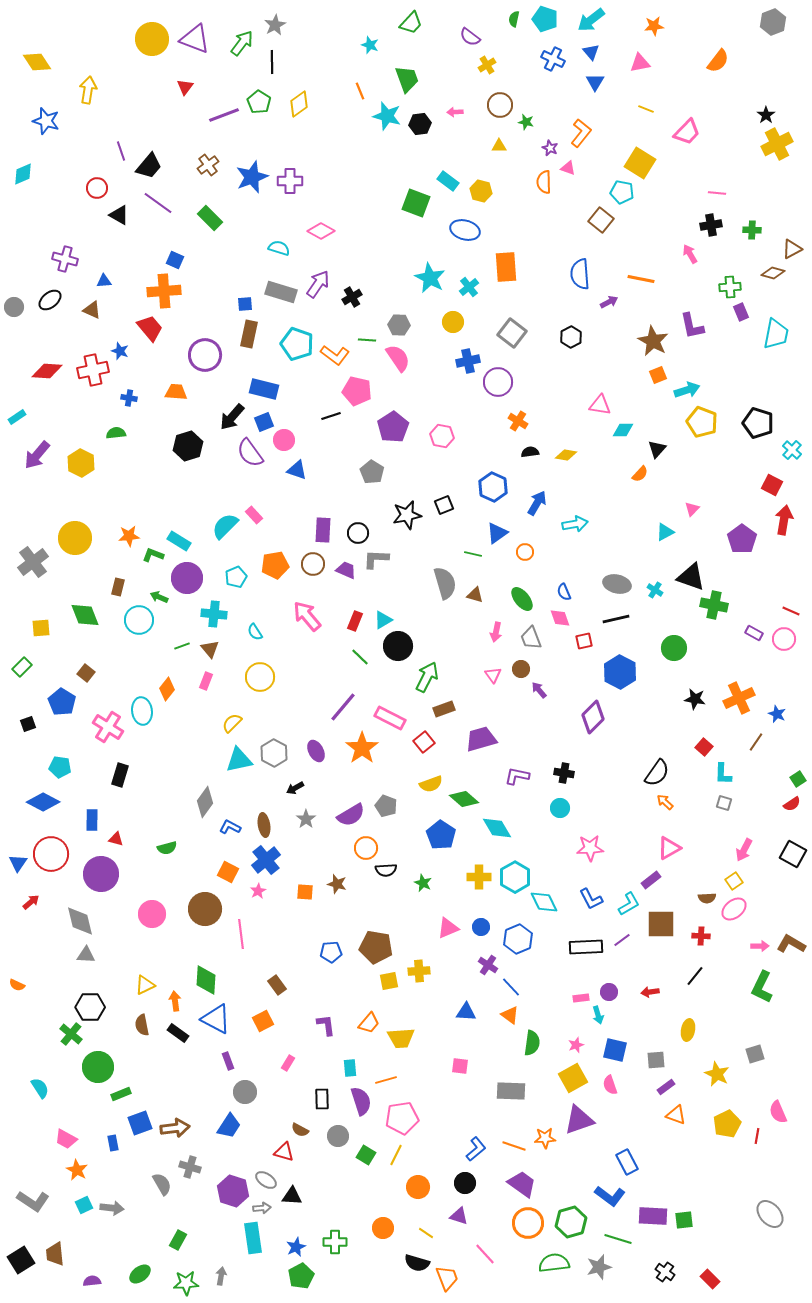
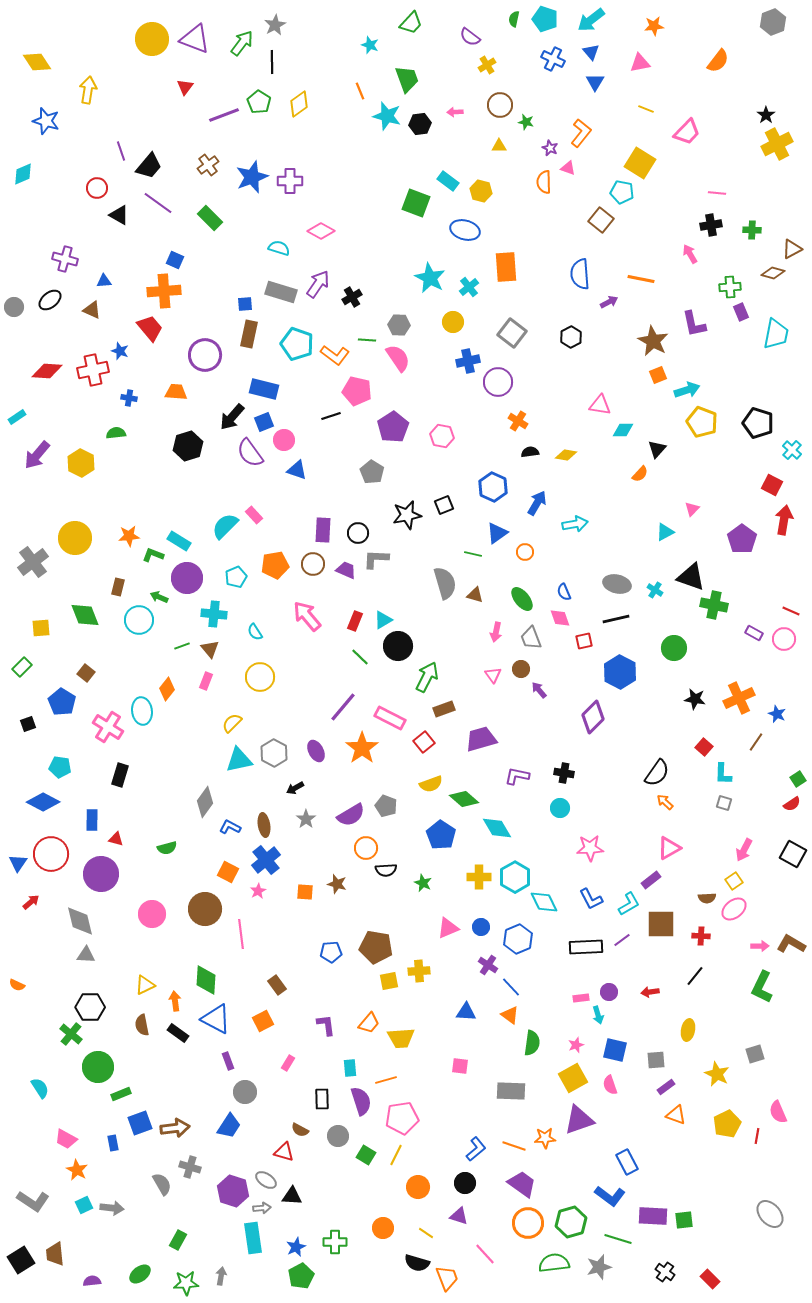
purple L-shape at (692, 326): moved 2 px right, 2 px up
